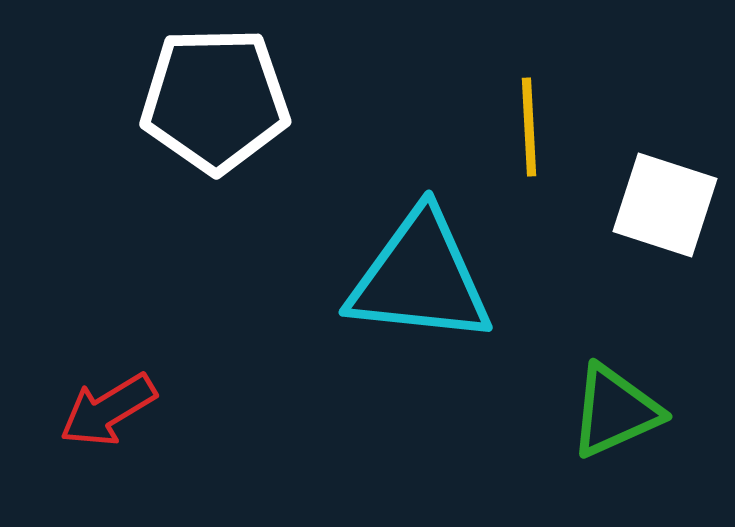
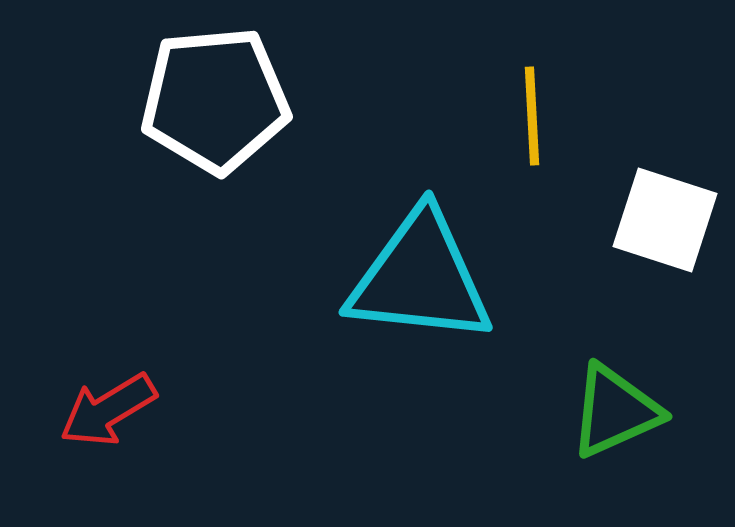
white pentagon: rotated 4 degrees counterclockwise
yellow line: moved 3 px right, 11 px up
white square: moved 15 px down
